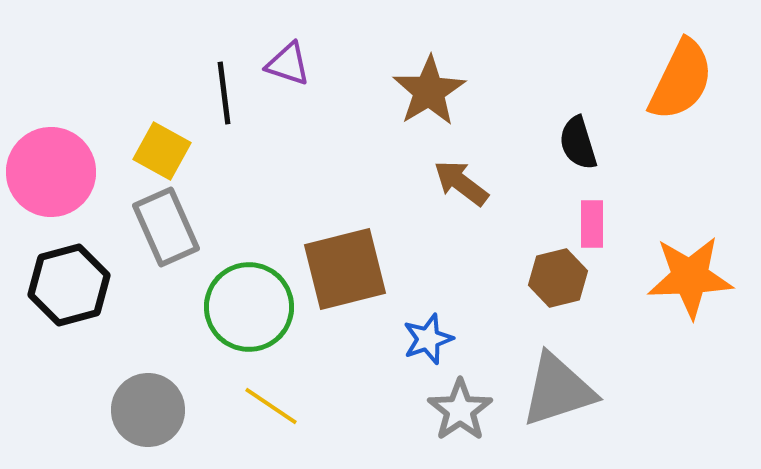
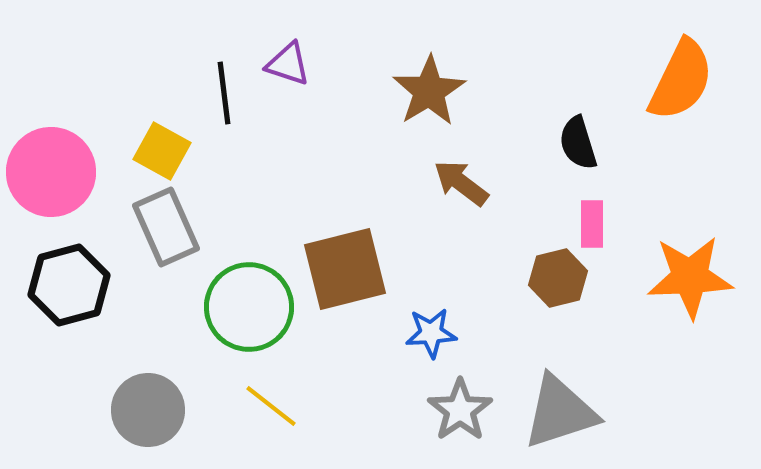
blue star: moved 3 px right, 6 px up; rotated 15 degrees clockwise
gray triangle: moved 2 px right, 22 px down
yellow line: rotated 4 degrees clockwise
